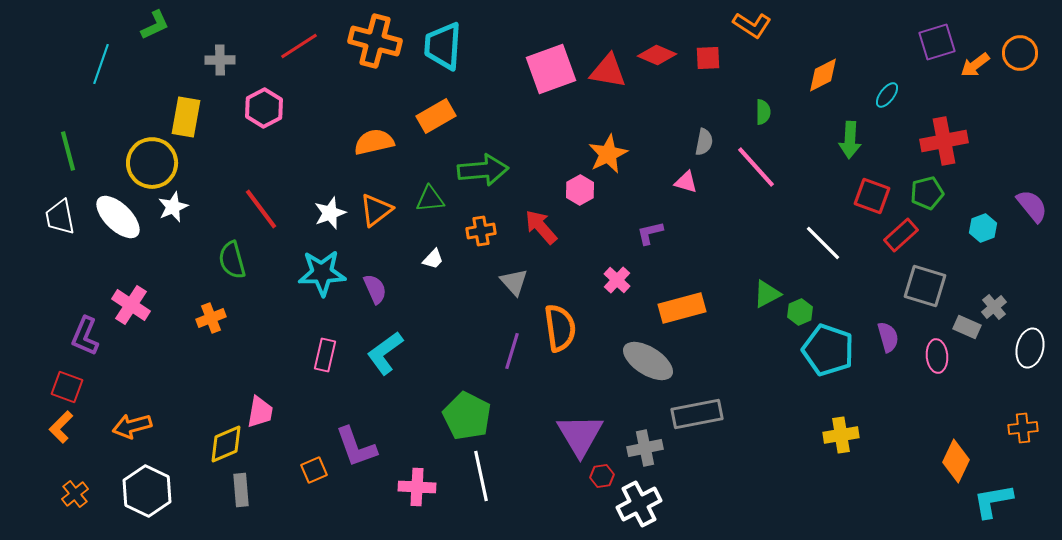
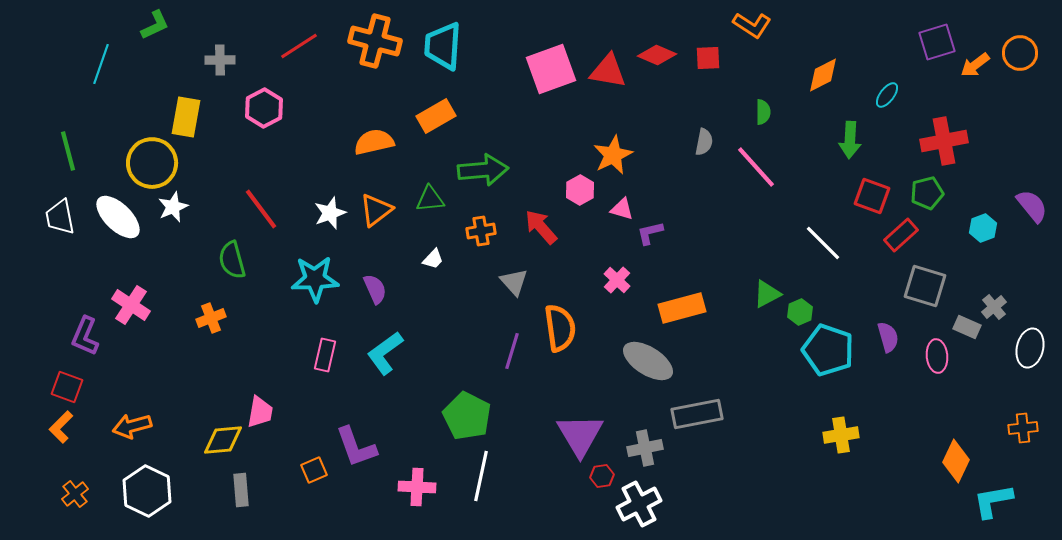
orange star at (608, 154): moved 5 px right, 1 px down
pink triangle at (686, 182): moved 64 px left, 27 px down
cyan star at (322, 273): moved 7 px left, 6 px down
yellow diamond at (226, 444): moved 3 px left, 4 px up; rotated 18 degrees clockwise
white line at (481, 476): rotated 24 degrees clockwise
